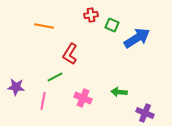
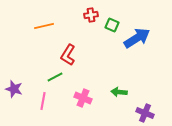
orange line: rotated 24 degrees counterclockwise
red L-shape: moved 2 px left, 1 px down
purple star: moved 2 px left, 2 px down; rotated 12 degrees clockwise
